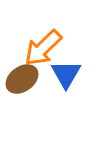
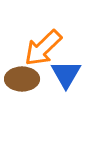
brown ellipse: rotated 36 degrees clockwise
